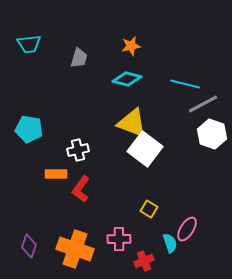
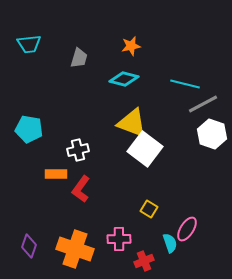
cyan diamond: moved 3 px left
